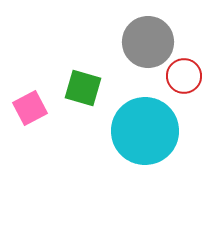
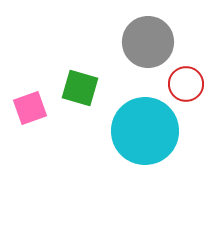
red circle: moved 2 px right, 8 px down
green square: moved 3 px left
pink square: rotated 8 degrees clockwise
